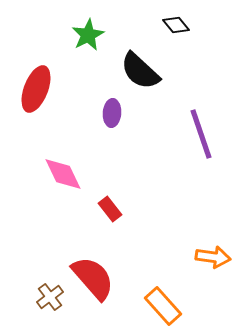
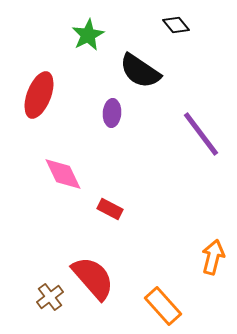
black semicircle: rotated 9 degrees counterclockwise
red ellipse: moved 3 px right, 6 px down
purple line: rotated 18 degrees counterclockwise
red rectangle: rotated 25 degrees counterclockwise
orange arrow: rotated 84 degrees counterclockwise
